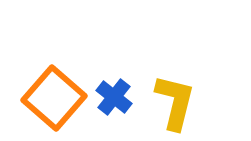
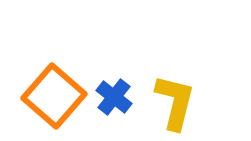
orange square: moved 2 px up
